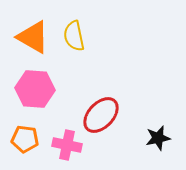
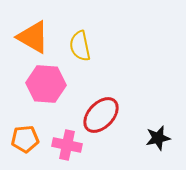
yellow semicircle: moved 6 px right, 10 px down
pink hexagon: moved 11 px right, 5 px up
orange pentagon: rotated 12 degrees counterclockwise
